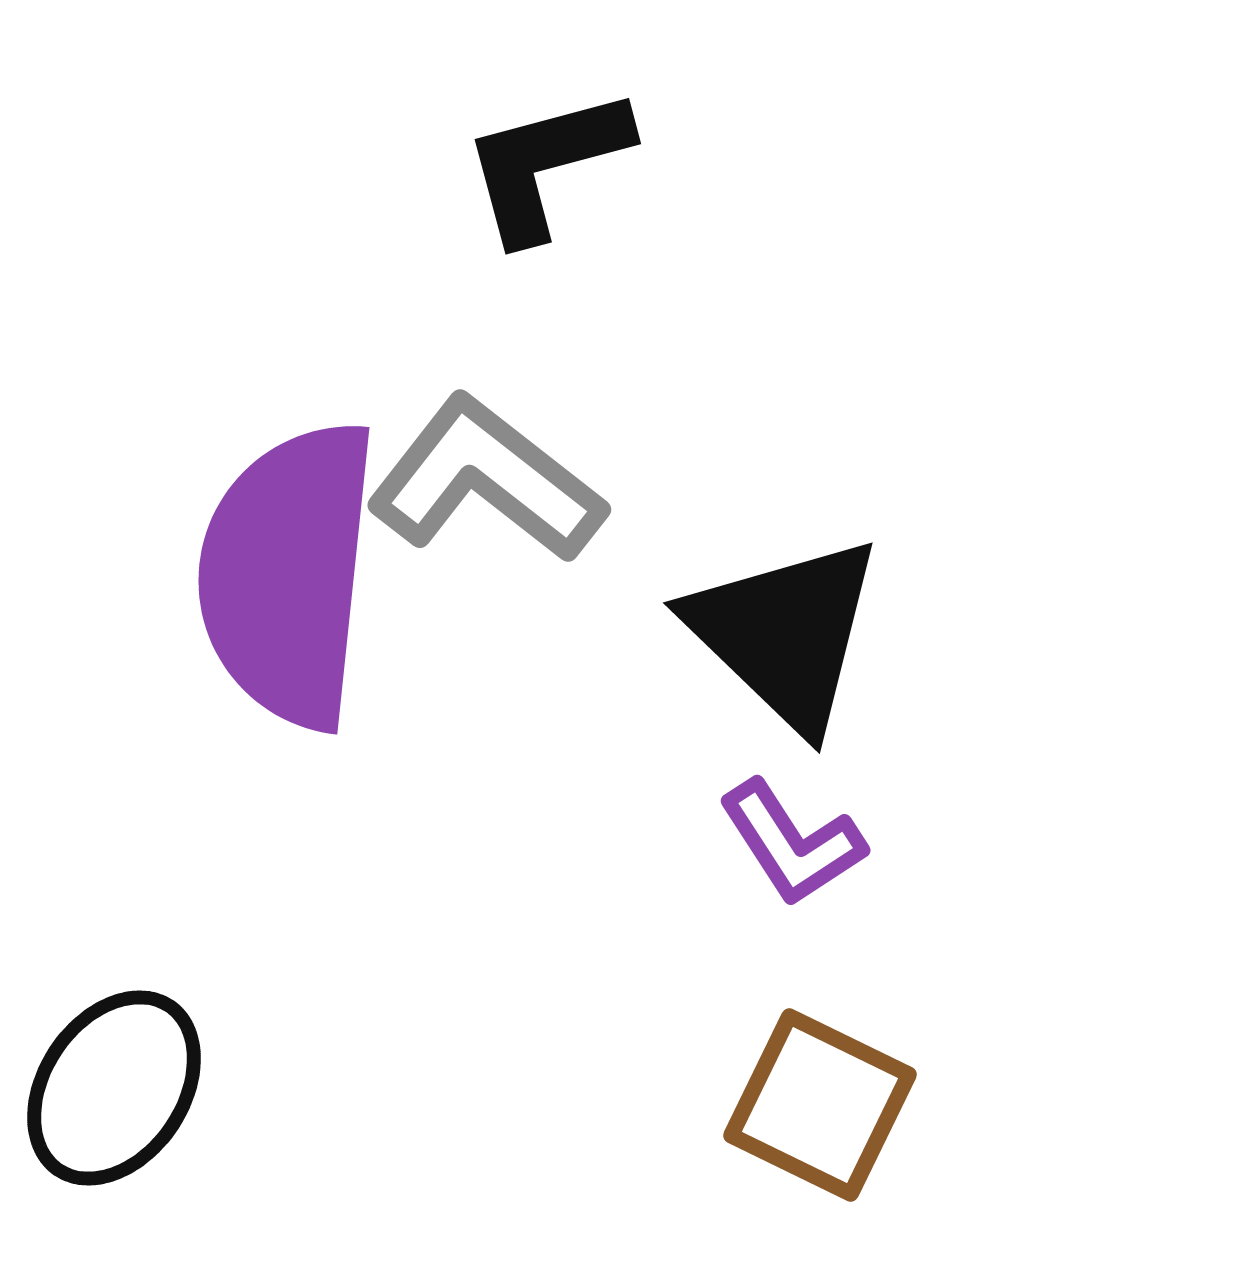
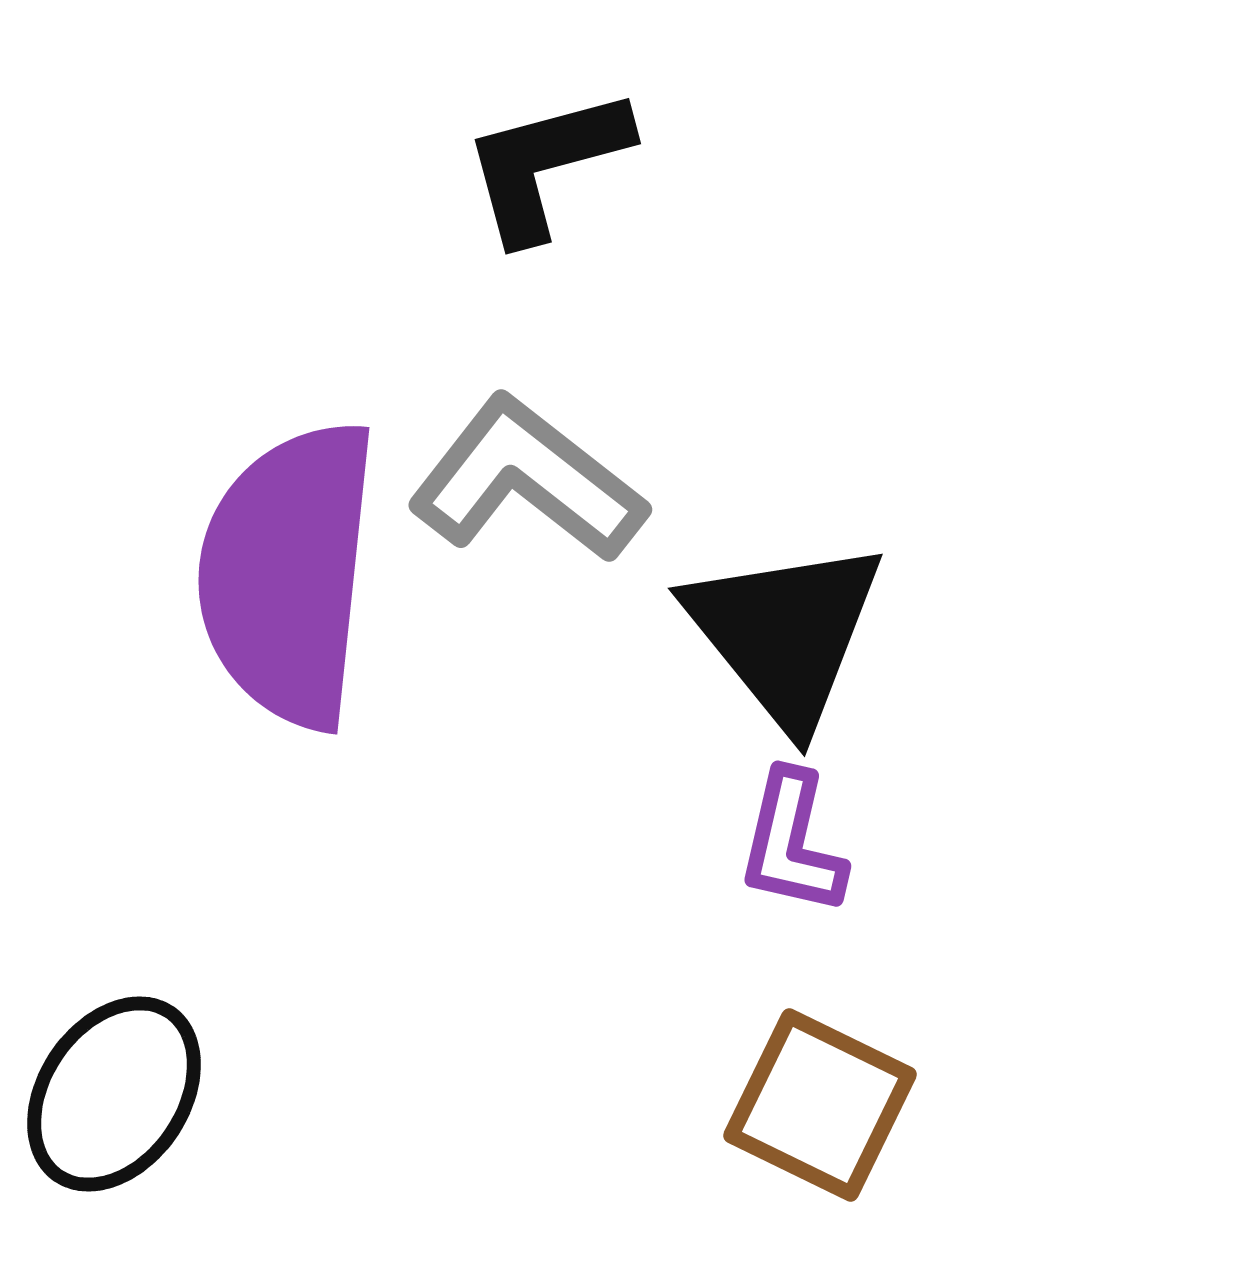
gray L-shape: moved 41 px right
black triangle: rotated 7 degrees clockwise
purple L-shape: rotated 46 degrees clockwise
black ellipse: moved 6 px down
